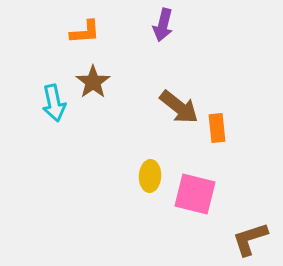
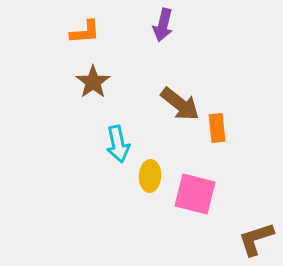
cyan arrow: moved 64 px right, 41 px down
brown arrow: moved 1 px right, 3 px up
brown L-shape: moved 6 px right
